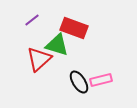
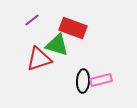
red rectangle: moved 1 px left
red triangle: rotated 24 degrees clockwise
black ellipse: moved 4 px right, 1 px up; rotated 35 degrees clockwise
